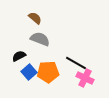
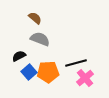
black line: rotated 45 degrees counterclockwise
pink cross: rotated 24 degrees clockwise
